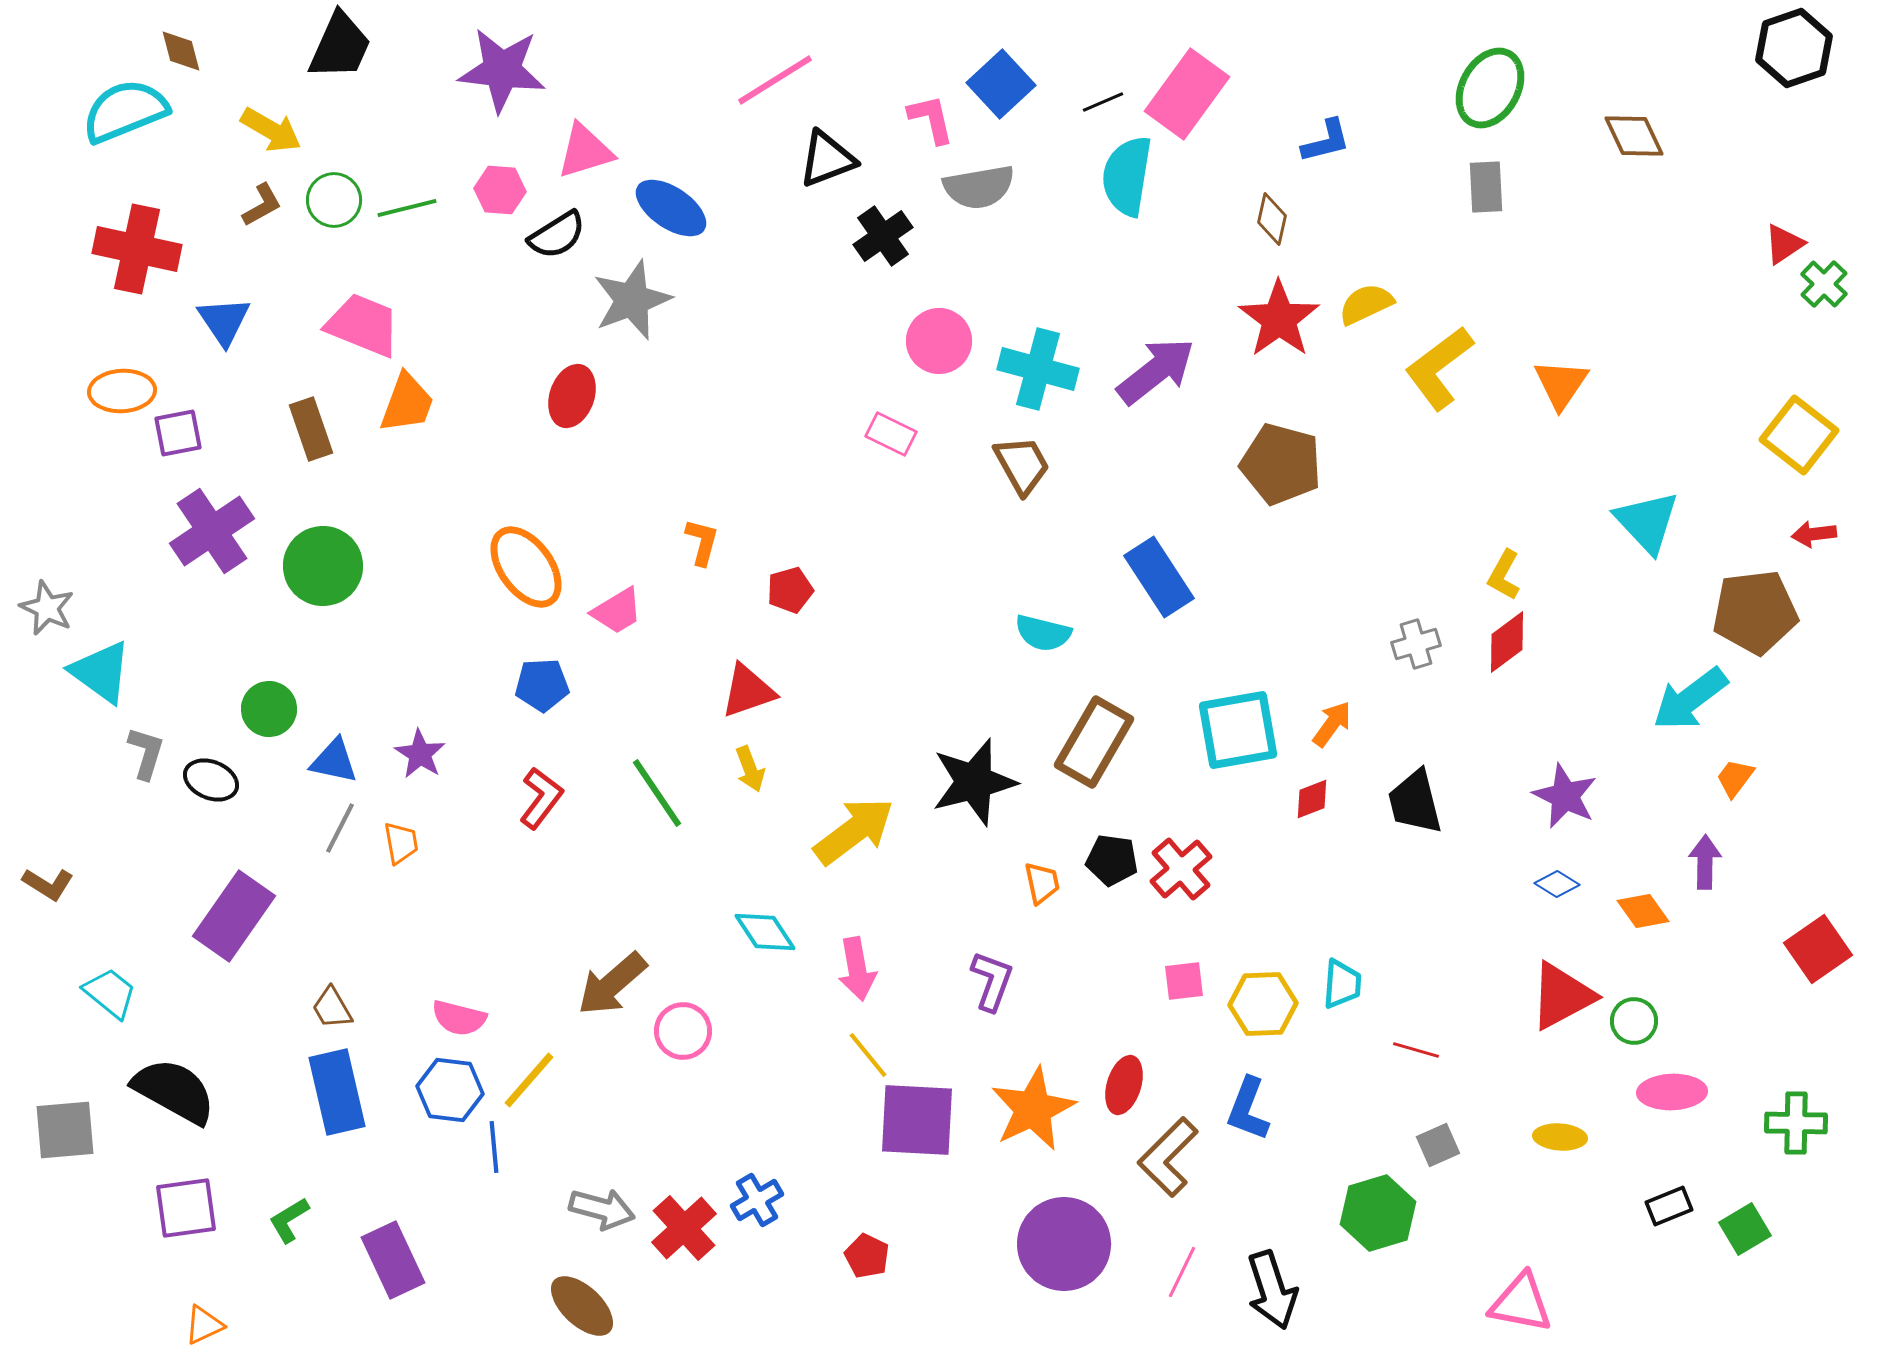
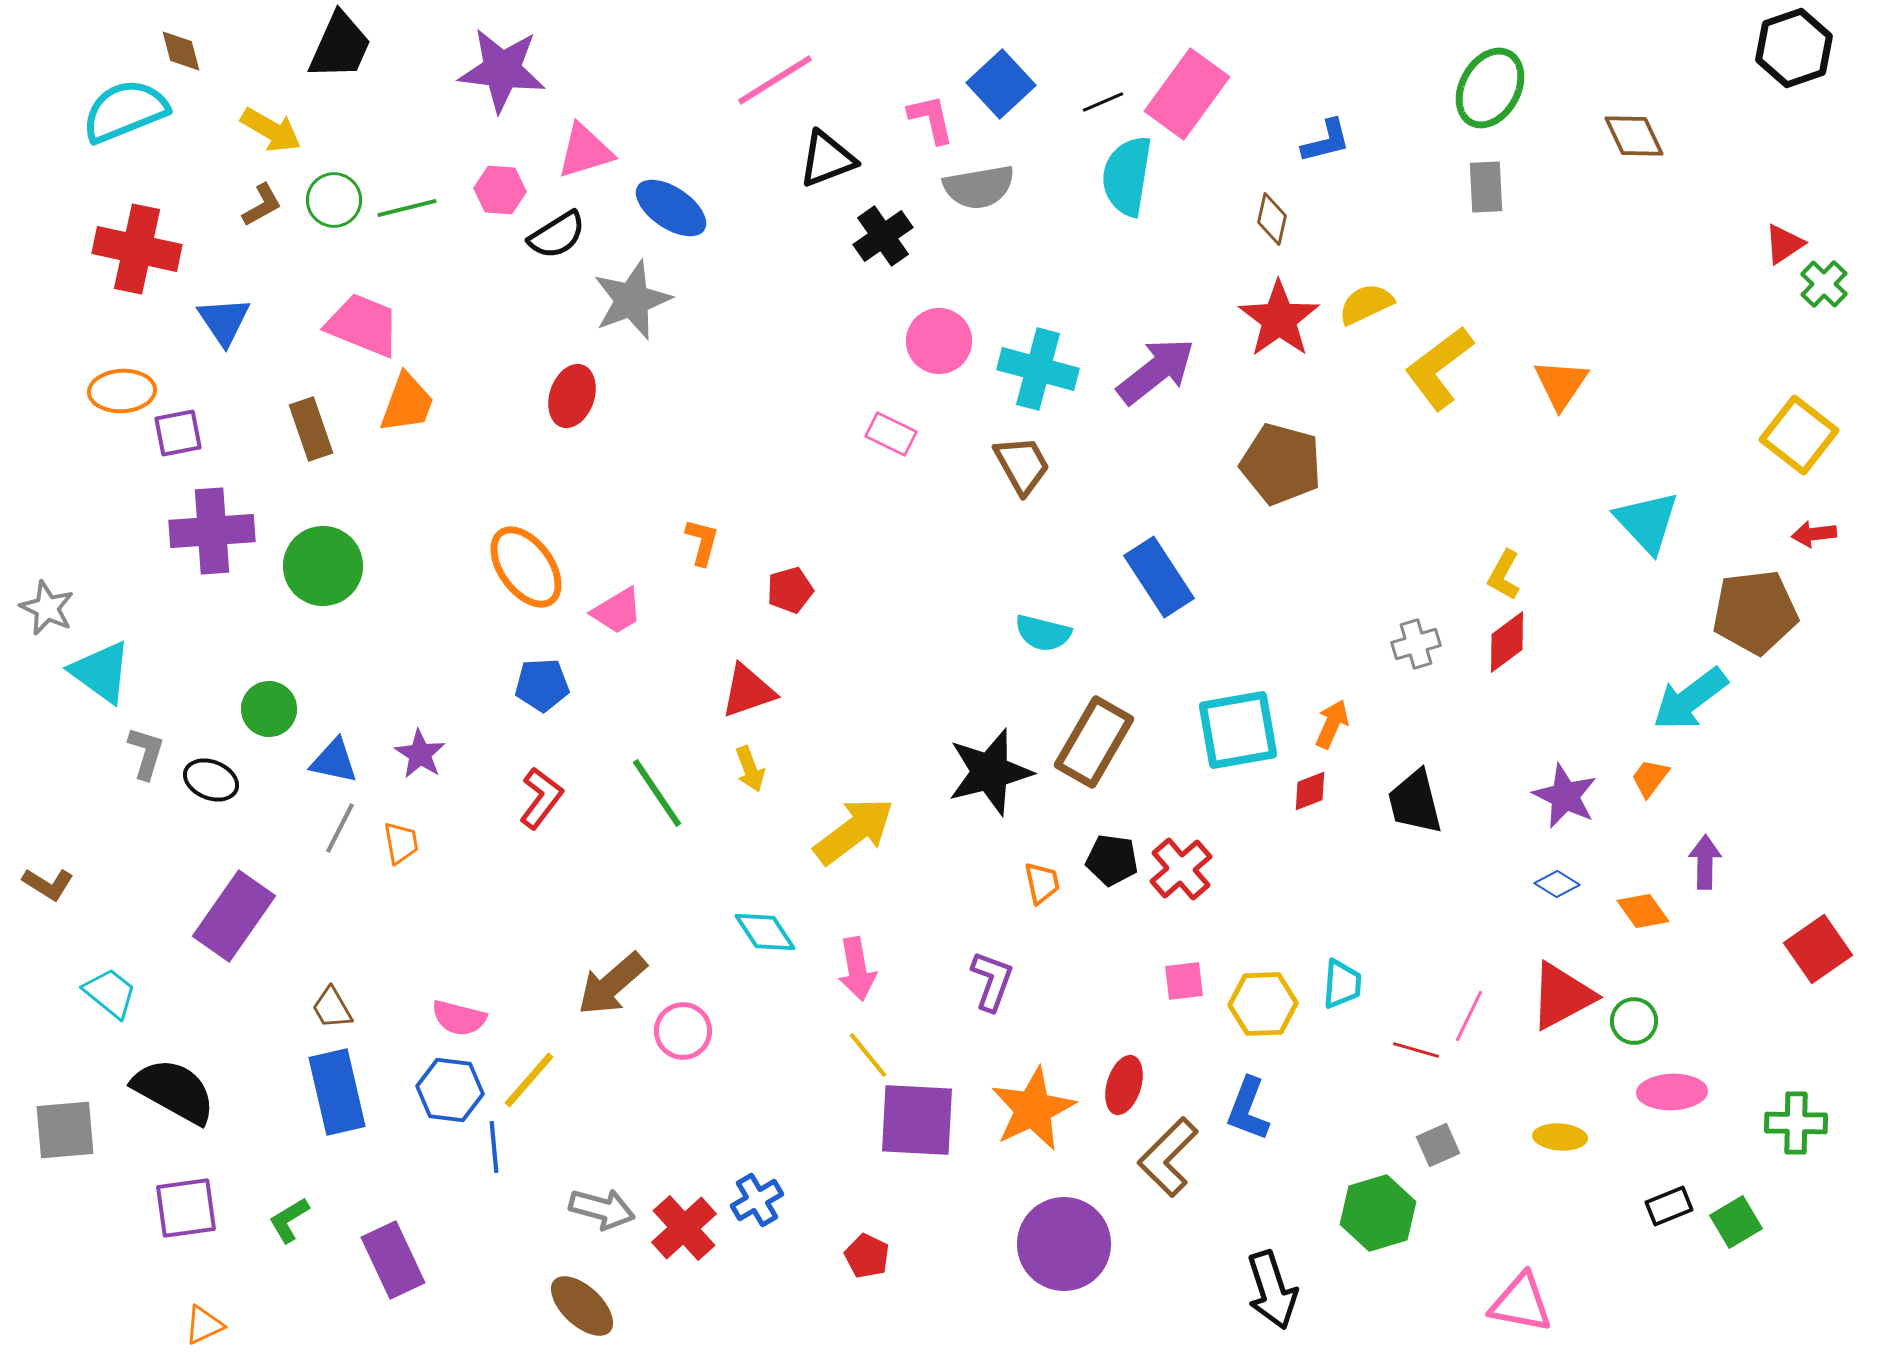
purple cross at (212, 531): rotated 30 degrees clockwise
orange arrow at (1332, 724): rotated 12 degrees counterclockwise
orange trapezoid at (1735, 778): moved 85 px left
black star at (974, 782): moved 16 px right, 10 px up
red diamond at (1312, 799): moved 2 px left, 8 px up
green square at (1745, 1229): moved 9 px left, 7 px up
pink line at (1182, 1272): moved 287 px right, 256 px up
